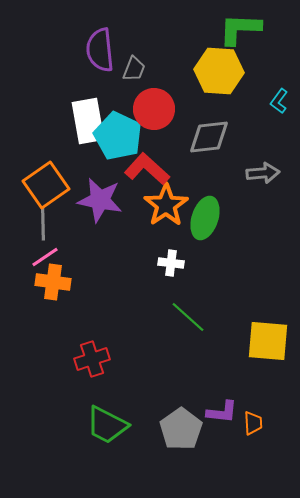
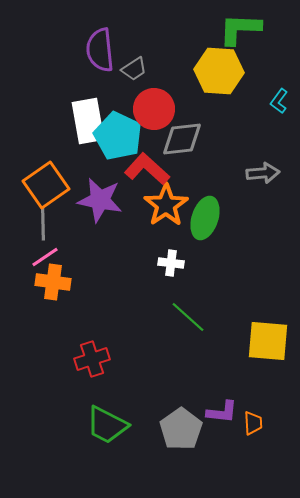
gray trapezoid: rotated 36 degrees clockwise
gray diamond: moved 27 px left, 2 px down
